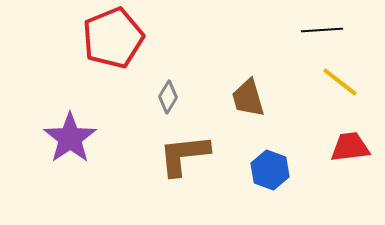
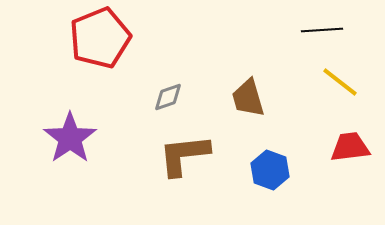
red pentagon: moved 13 px left
gray diamond: rotated 40 degrees clockwise
